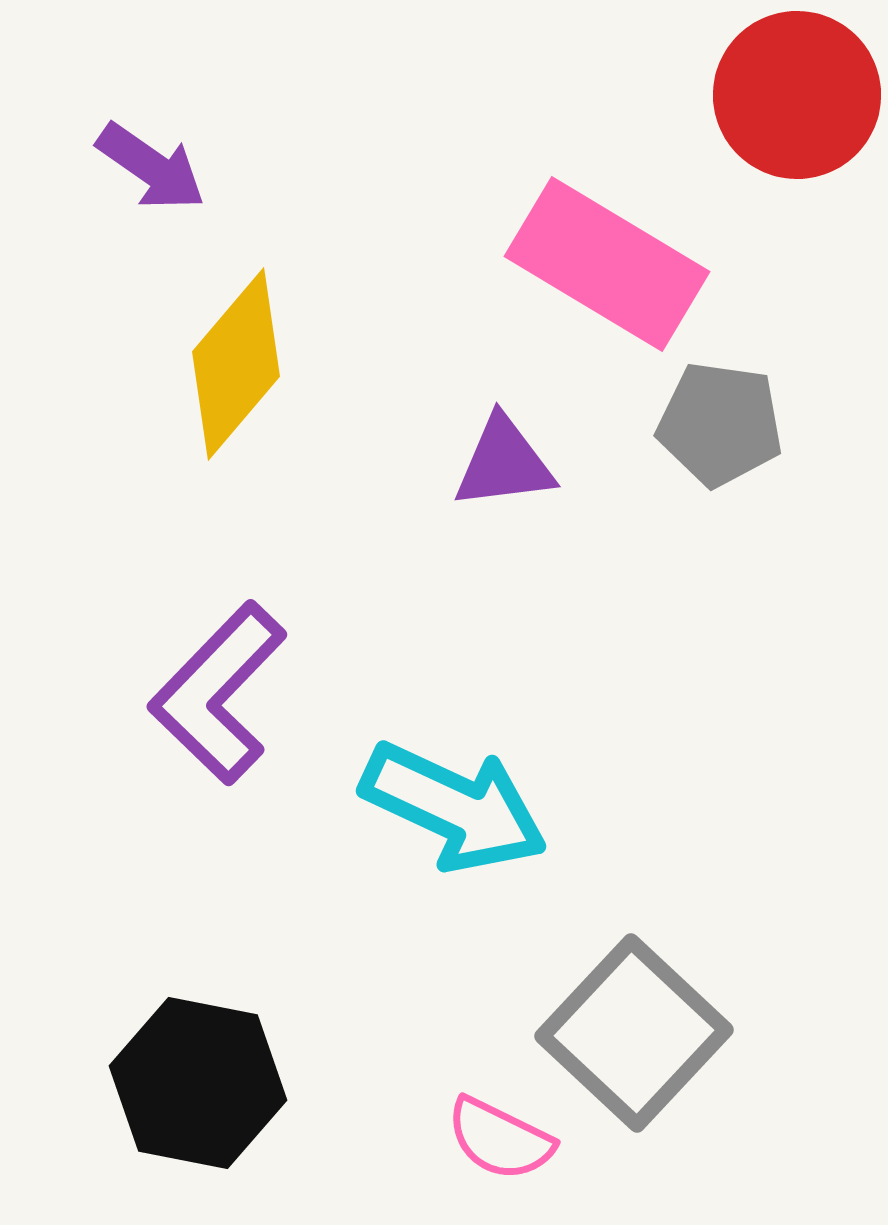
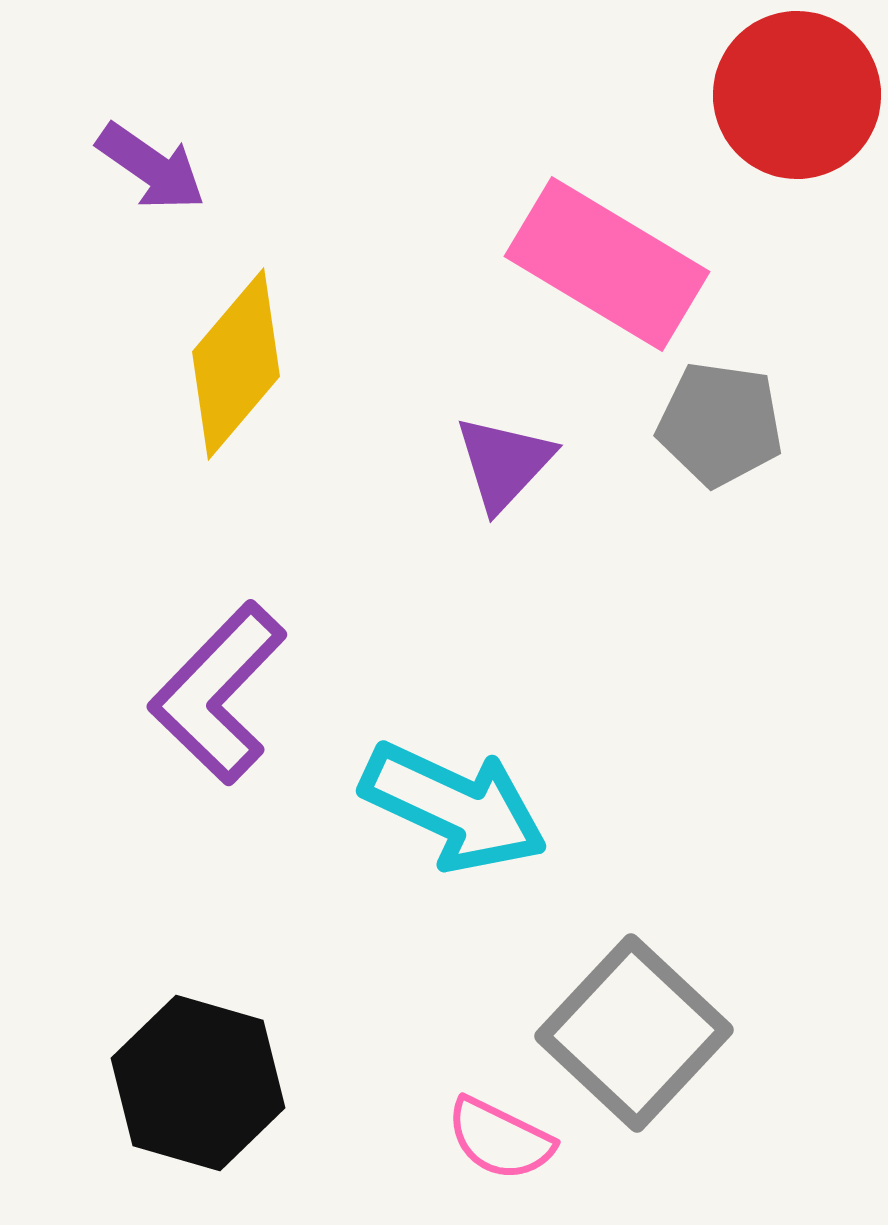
purple triangle: rotated 40 degrees counterclockwise
black hexagon: rotated 5 degrees clockwise
